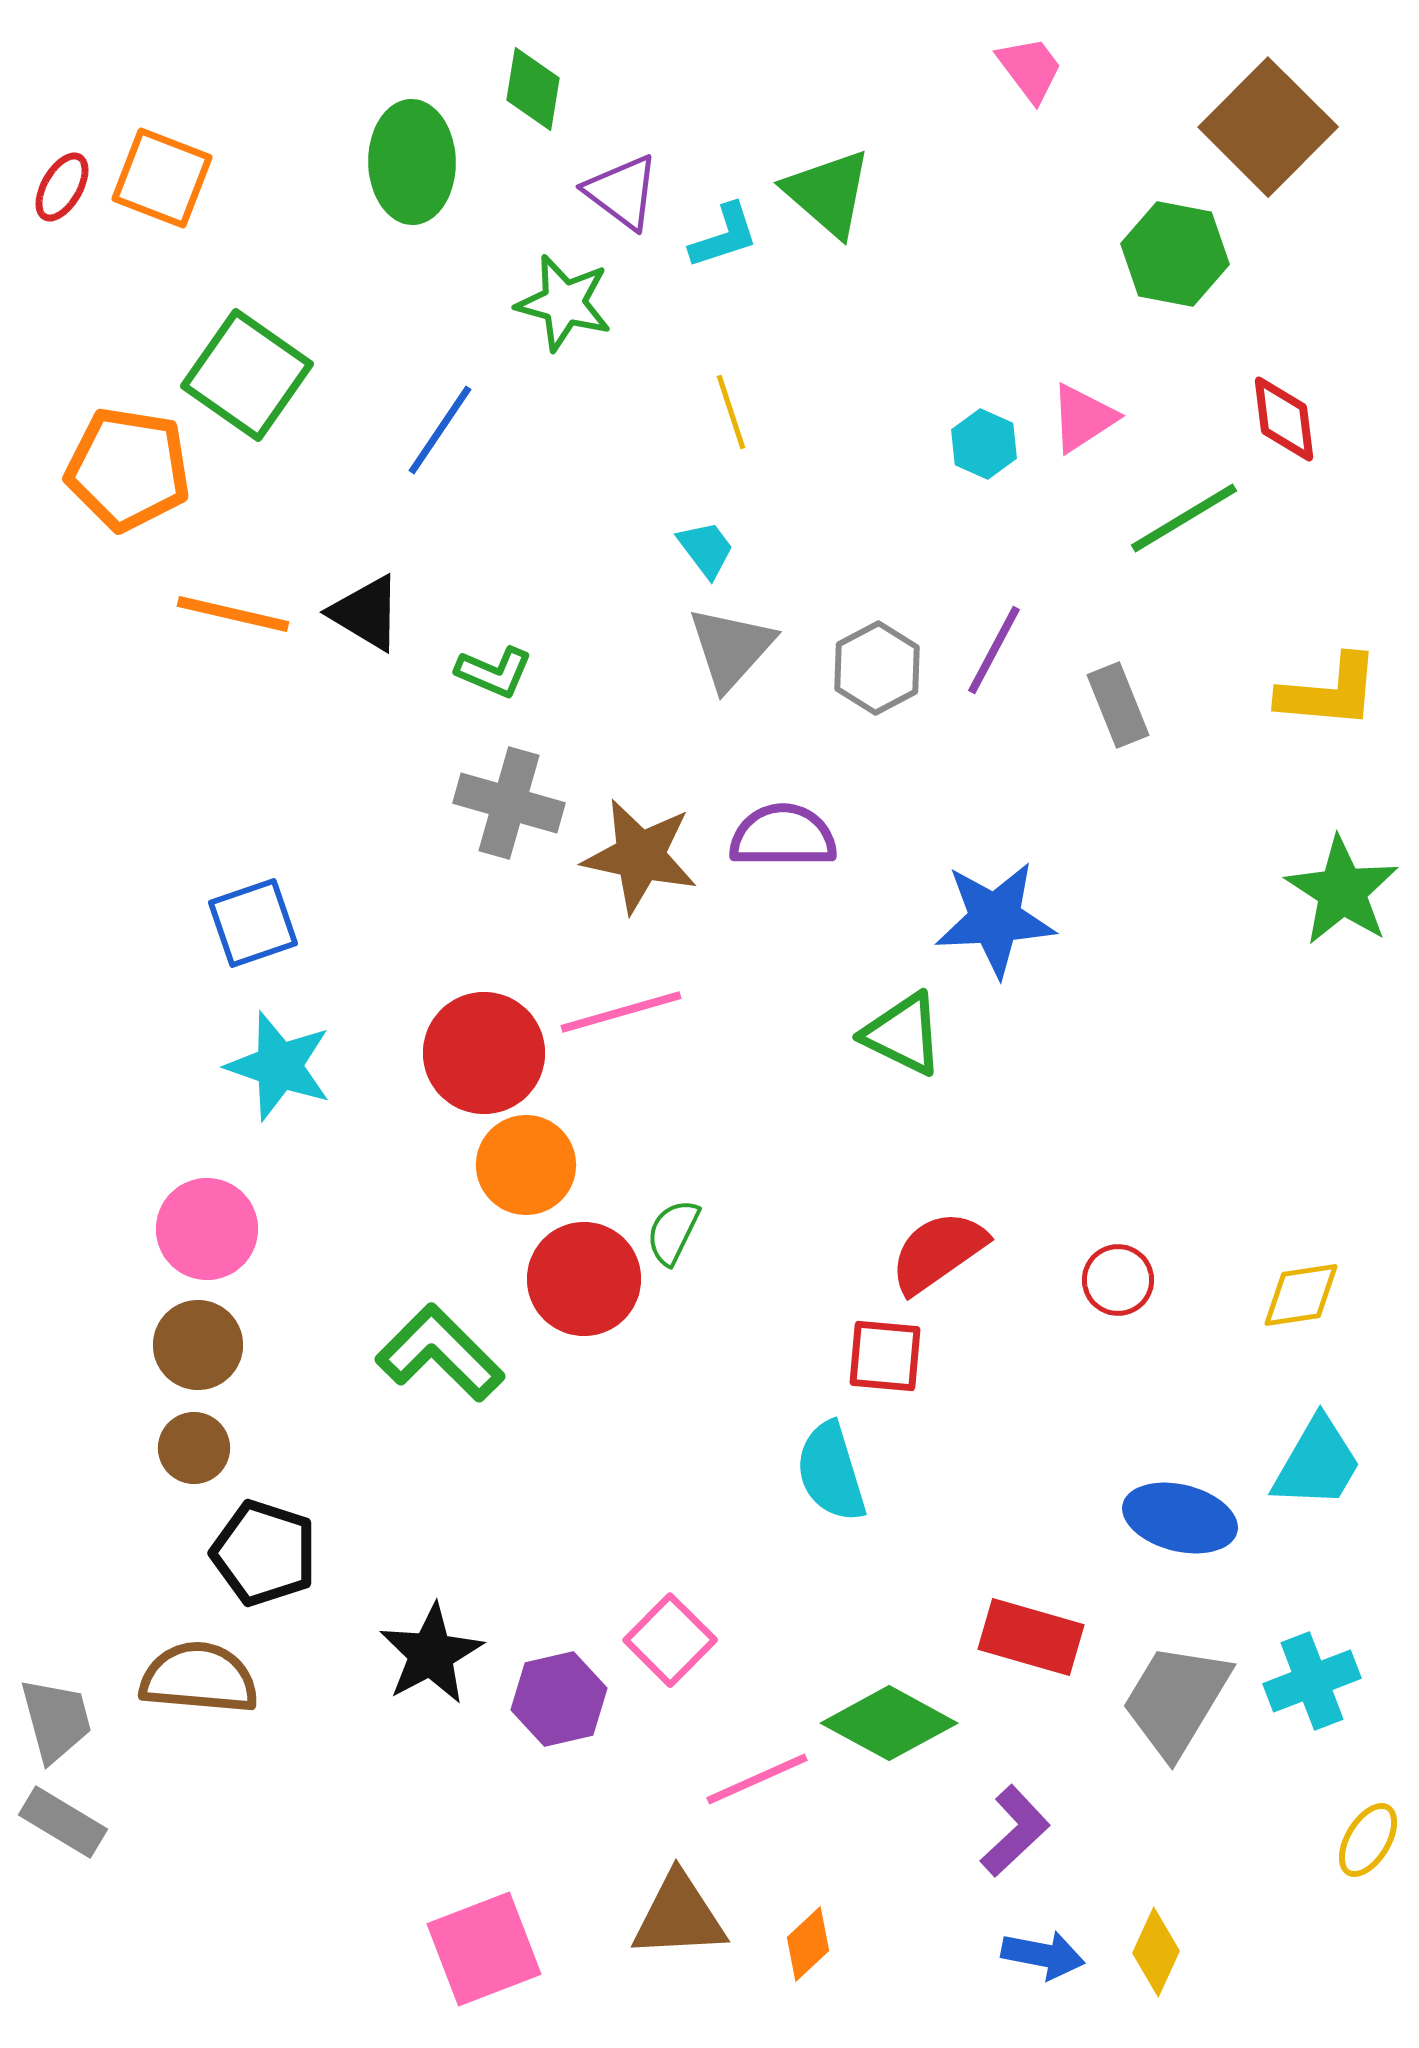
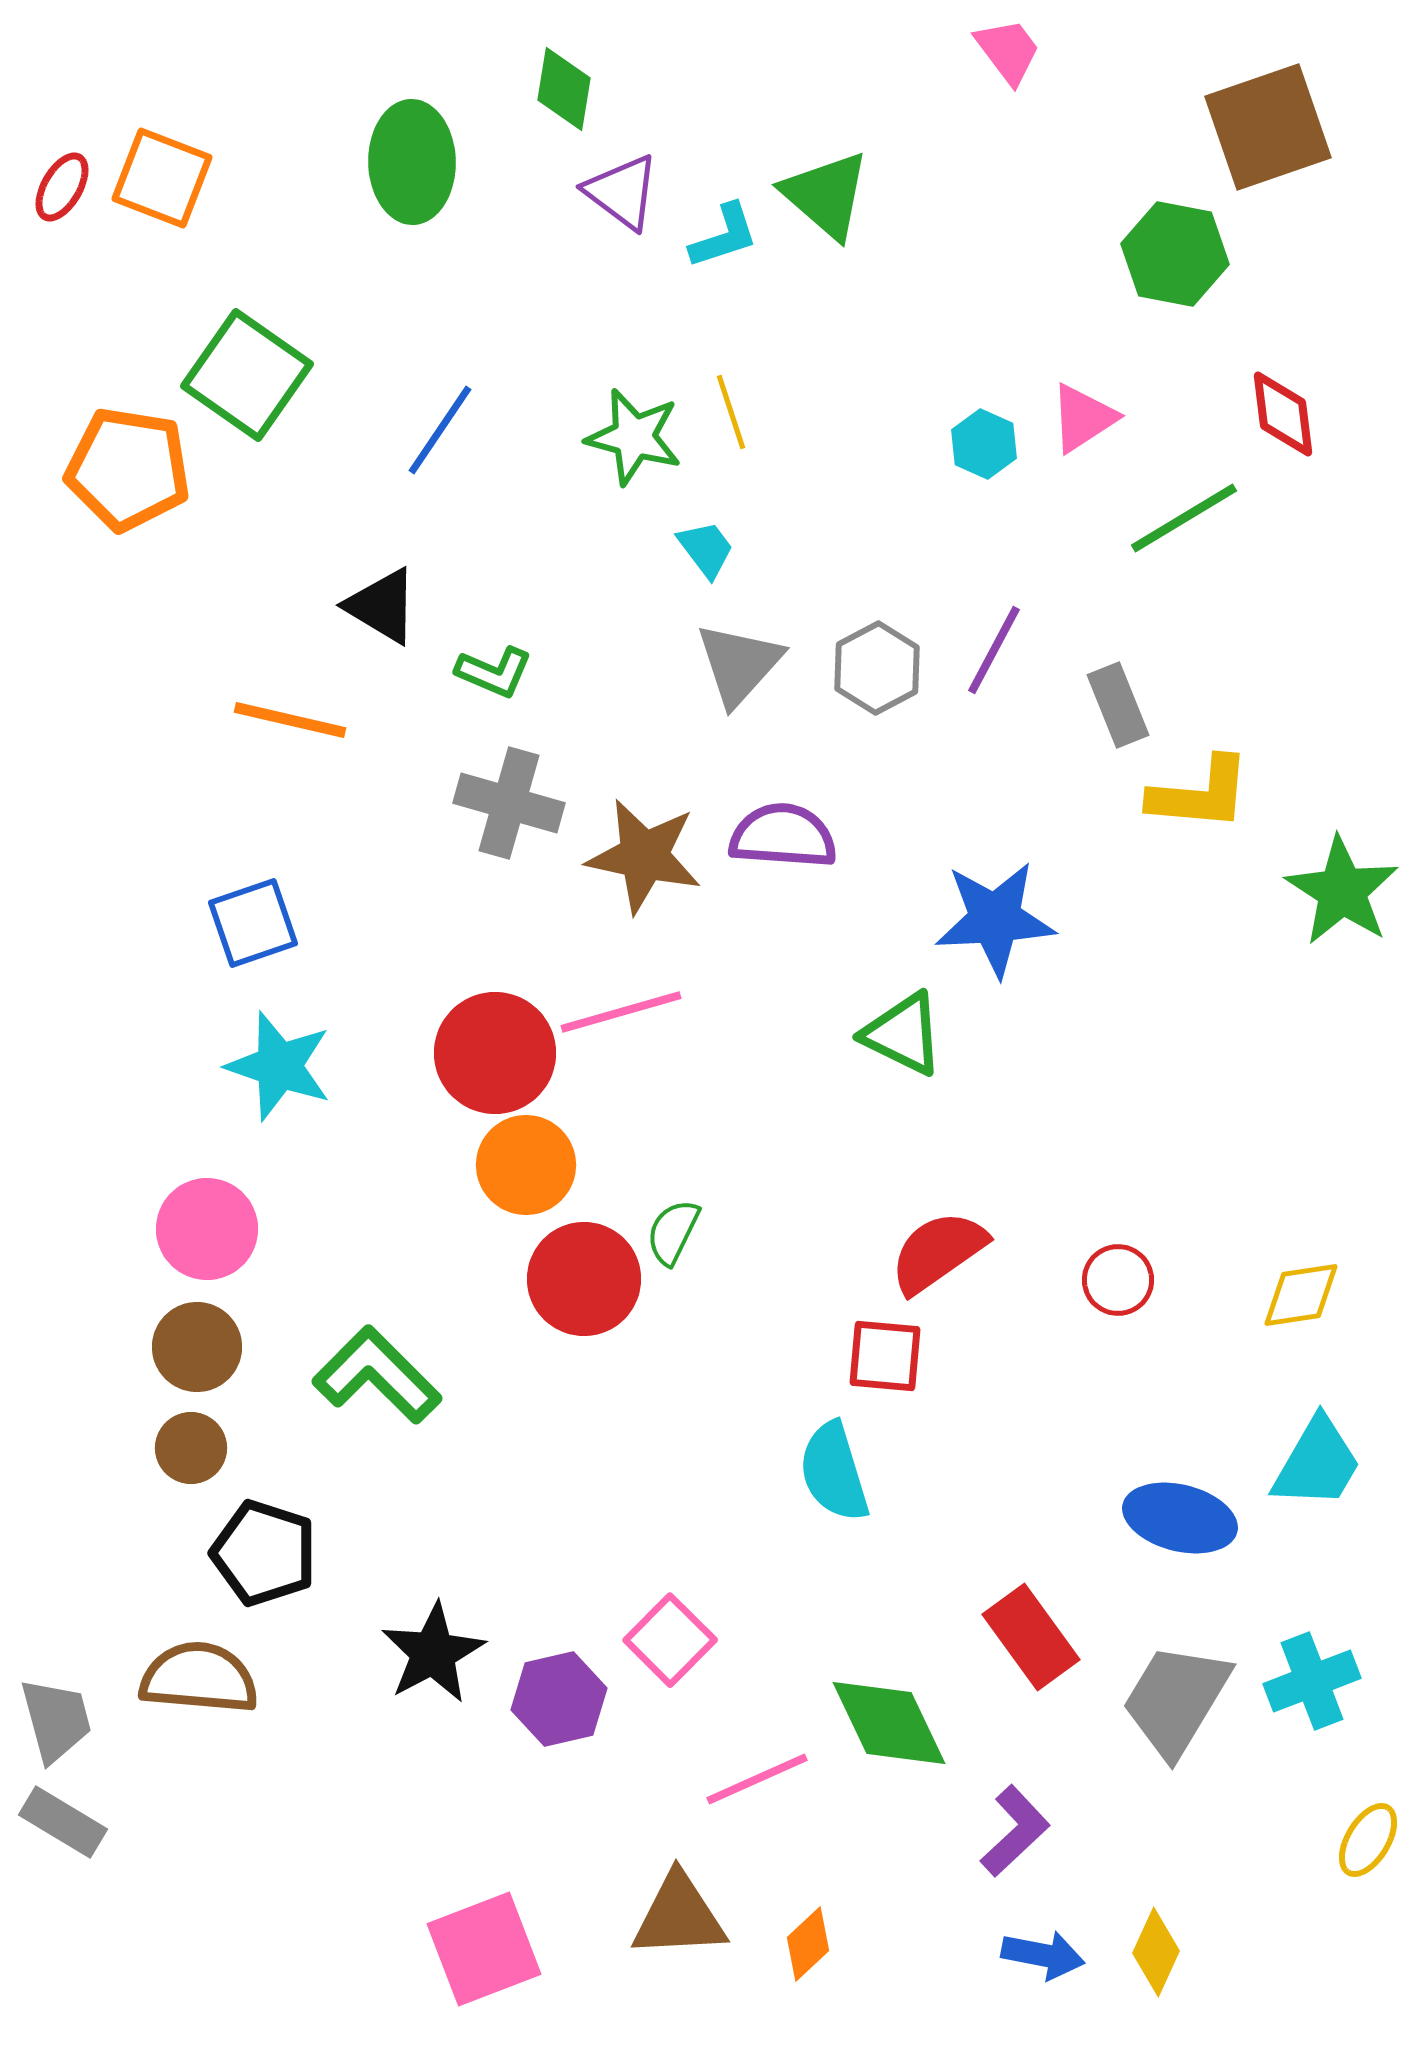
pink trapezoid at (1030, 69): moved 22 px left, 18 px up
green diamond at (533, 89): moved 31 px right
brown square at (1268, 127): rotated 26 degrees clockwise
green triangle at (828, 193): moved 2 px left, 2 px down
green star at (564, 303): moved 70 px right, 134 px down
red diamond at (1284, 419): moved 1 px left, 5 px up
black triangle at (366, 613): moved 16 px right, 7 px up
orange line at (233, 614): moved 57 px right, 106 px down
gray triangle at (731, 648): moved 8 px right, 16 px down
yellow L-shape at (1329, 692): moved 129 px left, 102 px down
purple semicircle at (783, 836): rotated 4 degrees clockwise
brown star at (640, 856): moved 4 px right
red circle at (484, 1053): moved 11 px right
brown circle at (198, 1345): moved 1 px left, 2 px down
green L-shape at (440, 1353): moved 63 px left, 22 px down
brown circle at (194, 1448): moved 3 px left
cyan semicircle at (831, 1472): moved 3 px right
red rectangle at (1031, 1637): rotated 38 degrees clockwise
black star at (431, 1654): moved 2 px right, 1 px up
green diamond at (889, 1723): rotated 36 degrees clockwise
